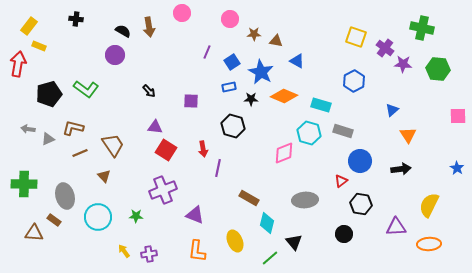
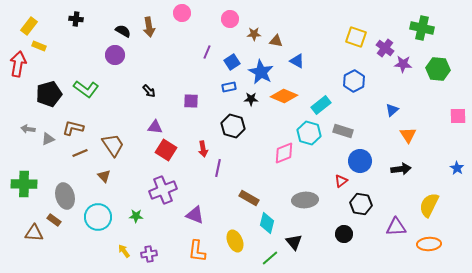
cyan rectangle at (321, 105): rotated 54 degrees counterclockwise
